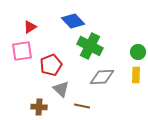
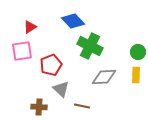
gray diamond: moved 2 px right
